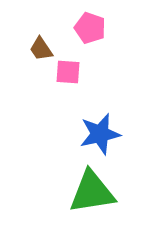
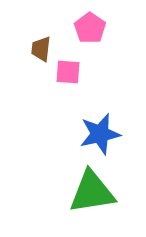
pink pentagon: rotated 16 degrees clockwise
brown trapezoid: rotated 40 degrees clockwise
